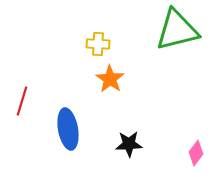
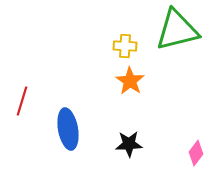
yellow cross: moved 27 px right, 2 px down
orange star: moved 20 px right, 2 px down
